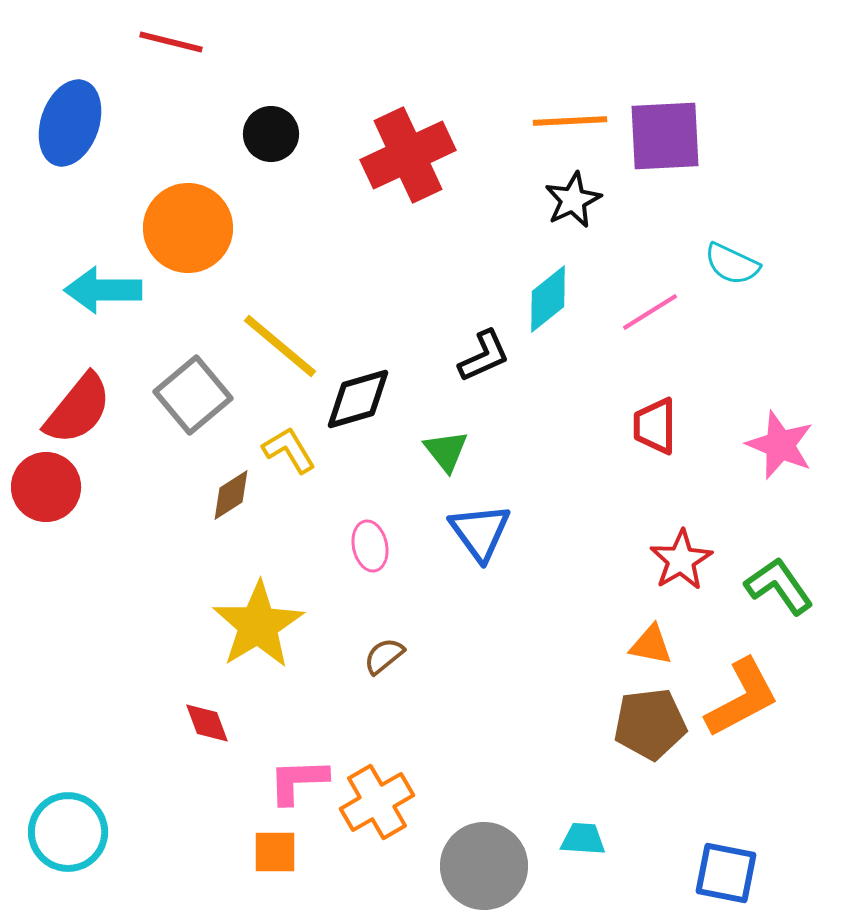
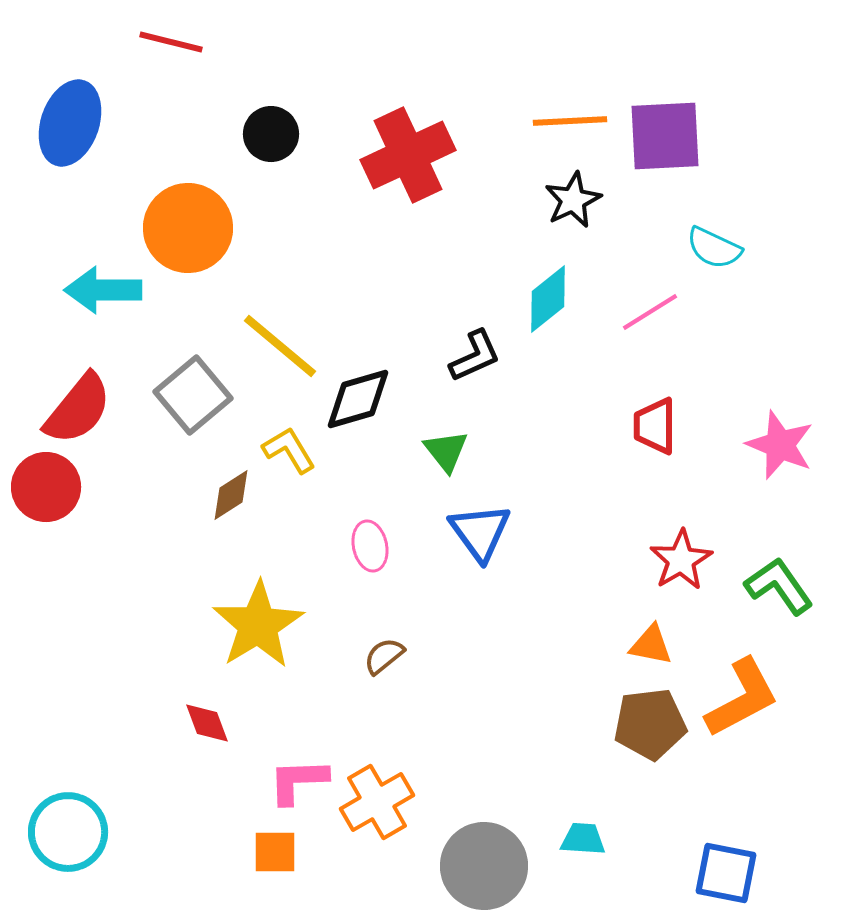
cyan semicircle: moved 18 px left, 16 px up
black L-shape: moved 9 px left
